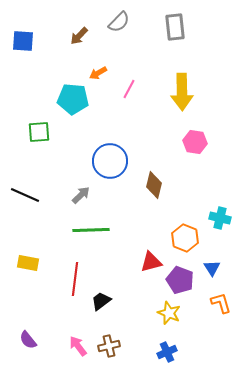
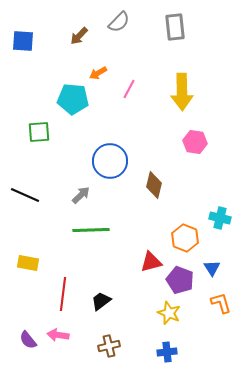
red line: moved 12 px left, 15 px down
pink arrow: moved 20 px left, 11 px up; rotated 45 degrees counterclockwise
blue cross: rotated 18 degrees clockwise
